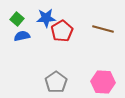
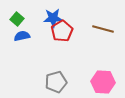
blue star: moved 7 px right
gray pentagon: rotated 20 degrees clockwise
